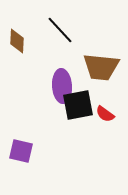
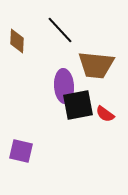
brown trapezoid: moved 5 px left, 2 px up
purple ellipse: moved 2 px right
